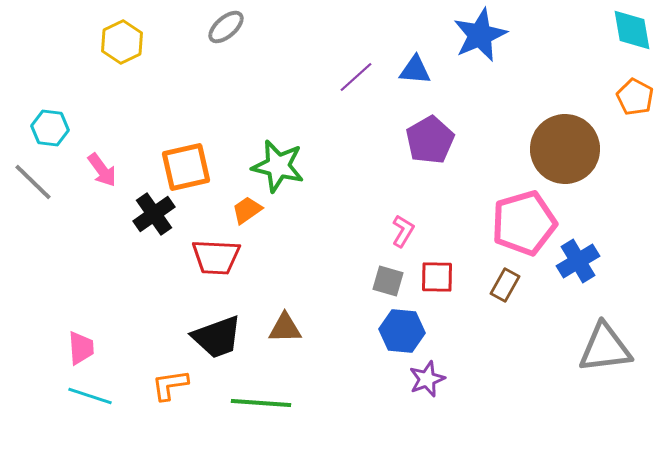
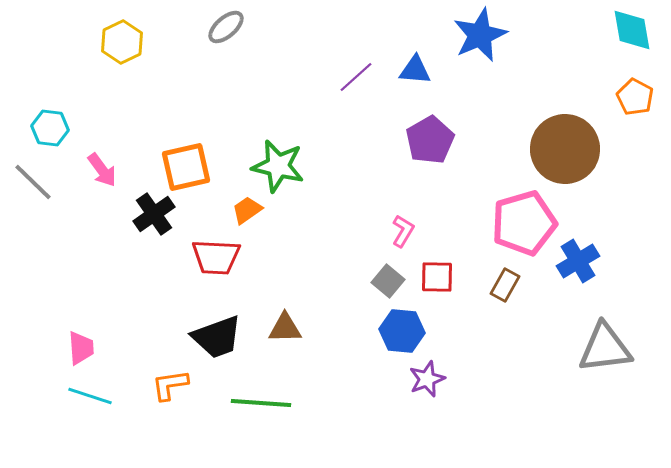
gray square: rotated 24 degrees clockwise
